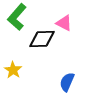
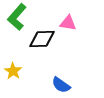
pink triangle: moved 4 px right; rotated 18 degrees counterclockwise
yellow star: moved 1 px down
blue semicircle: moved 6 px left, 3 px down; rotated 78 degrees counterclockwise
